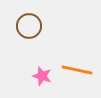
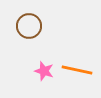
pink star: moved 2 px right, 5 px up
